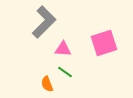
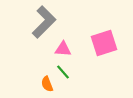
green line: moved 2 px left; rotated 14 degrees clockwise
